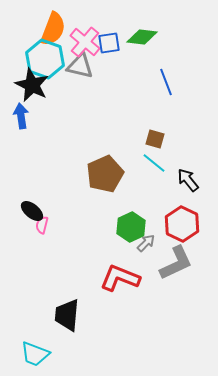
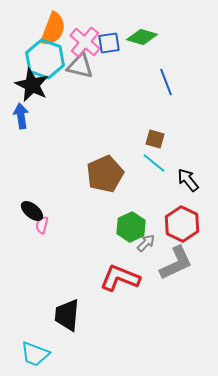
green diamond: rotated 8 degrees clockwise
